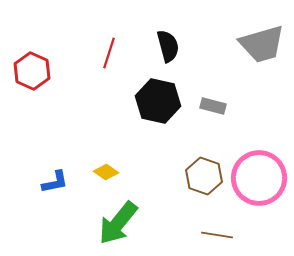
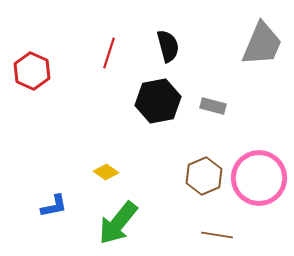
gray trapezoid: rotated 51 degrees counterclockwise
black hexagon: rotated 24 degrees counterclockwise
brown hexagon: rotated 18 degrees clockwise
blue L-shape: moved 1 px left, 24 px down
